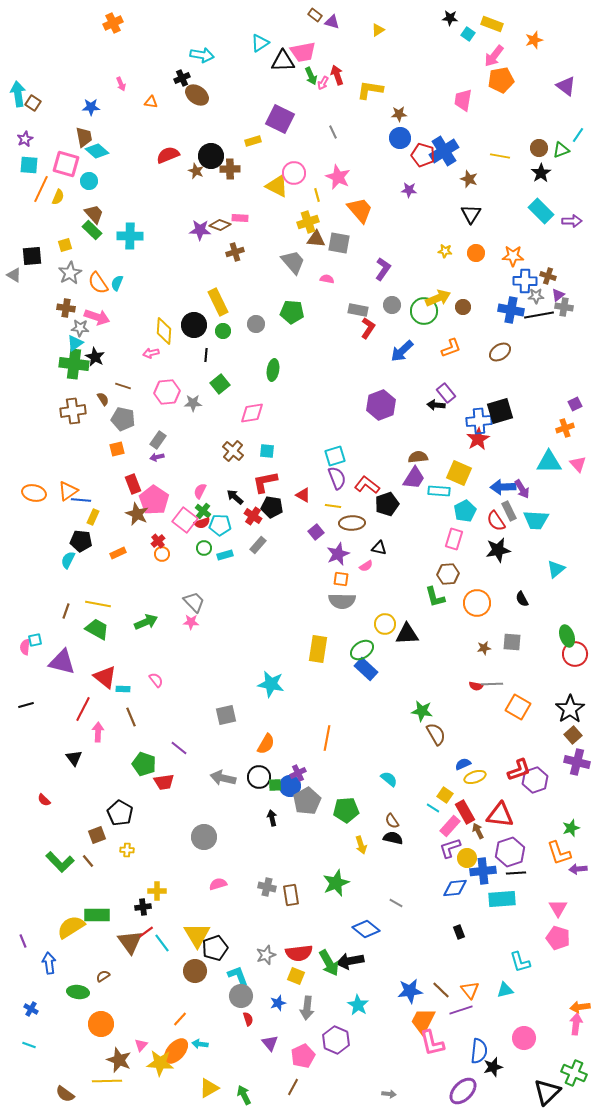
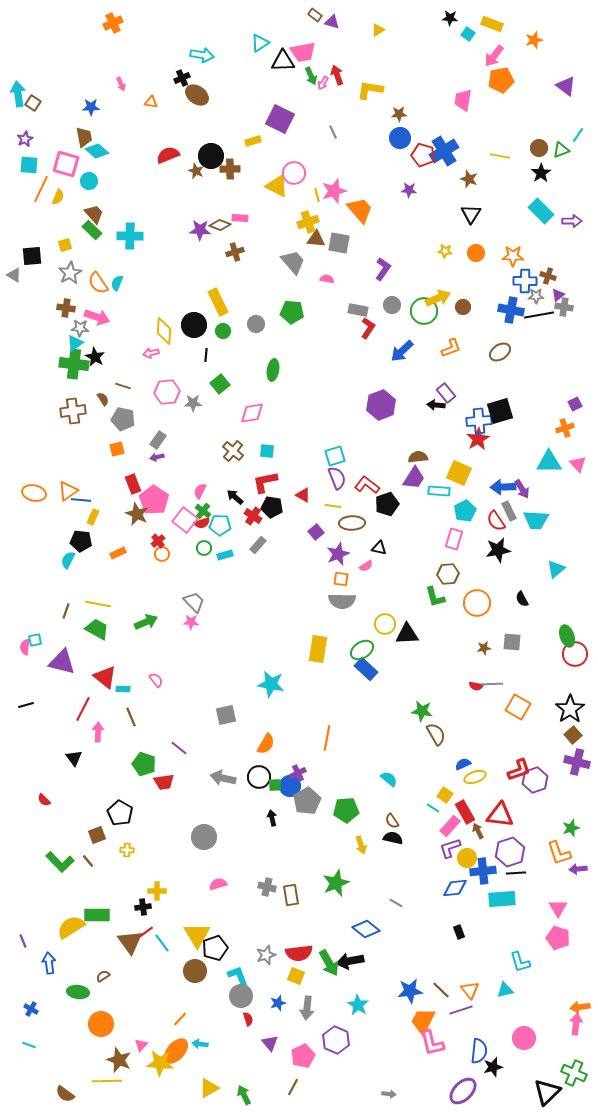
pink star at (338, 177): moved 4 px left, 14 px down; rotated 30 degrees clockwise
